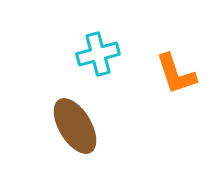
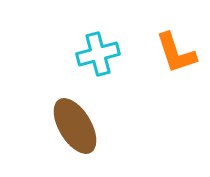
orange L-shape: moved 21 px up
